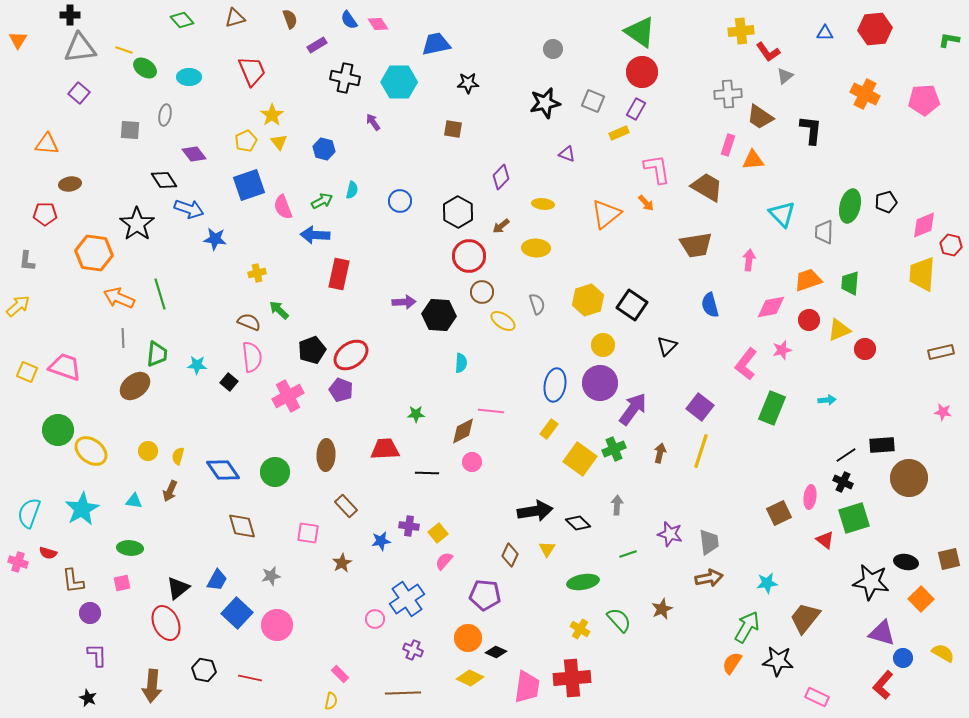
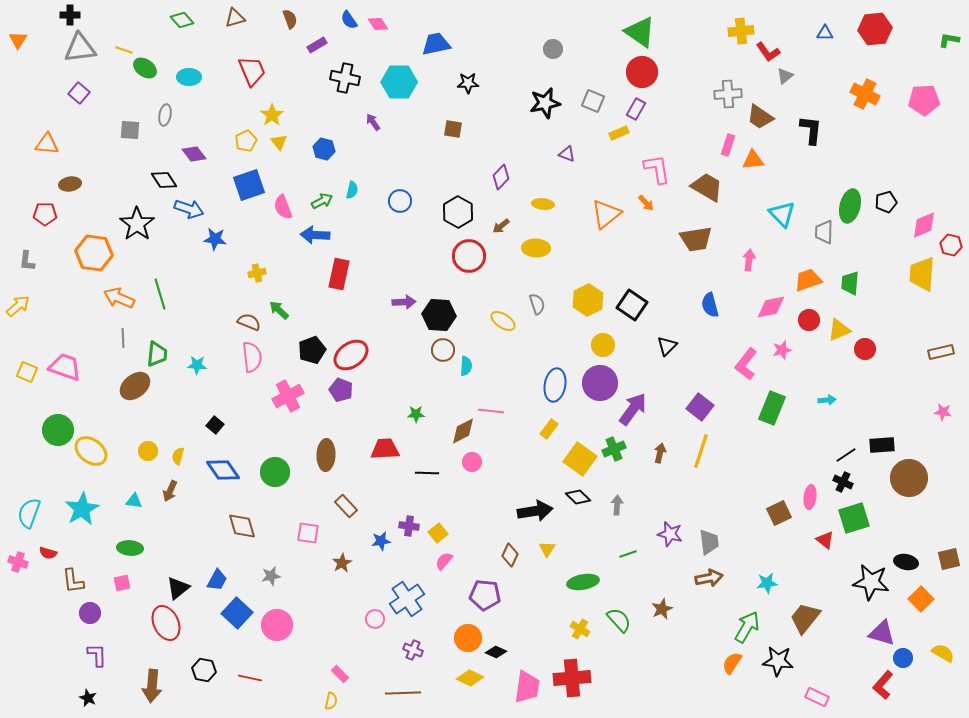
brown trapezoid at (696, 245): moved 6 px up
brown circle at (482, 292): moved 39 px left, 58 px down
yellow hexagon at (588, 300): rotated 8 degrees counterclockwise
cyan semicircle at (461, 363): moved 5 px right, 3 px down
black square at (229, 382): moved 14 px left, 43 px down
black diamond at (578, 523): moved 26 px up
